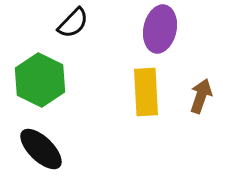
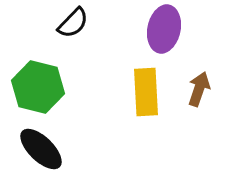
purple ellipse: moved 4 px right
green hexagon: moved 2 px left, 7 px down; rotated 12 degrees counterclockwise
brown arrow: moved 2 px left, 7 px up
